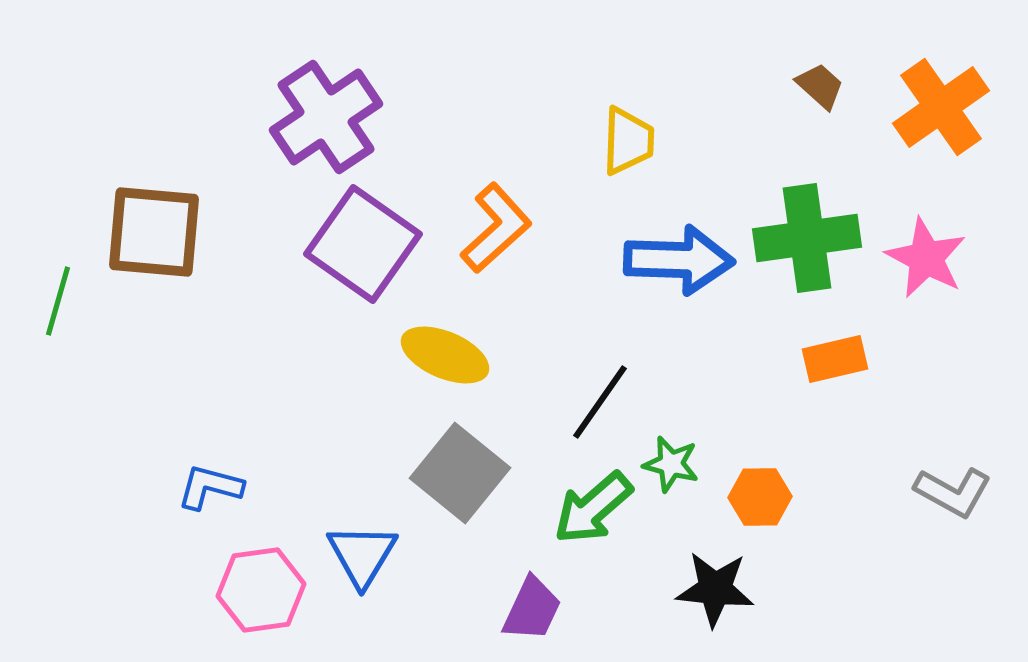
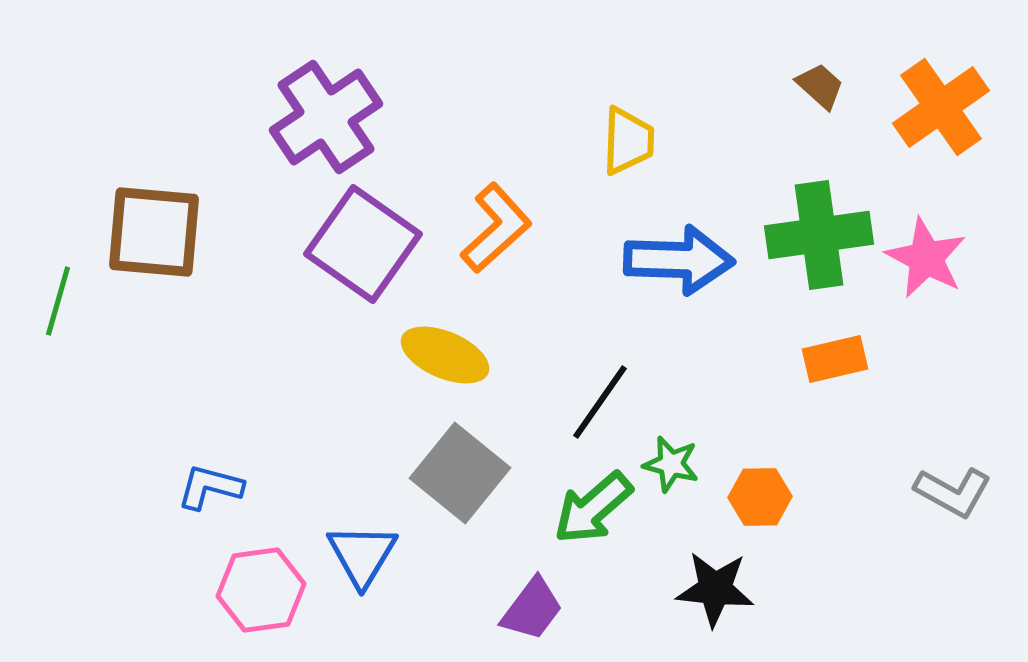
green cross: moved 12 px right, 3 px up
purple trapezoid: rotated 12 degrees clockwise
